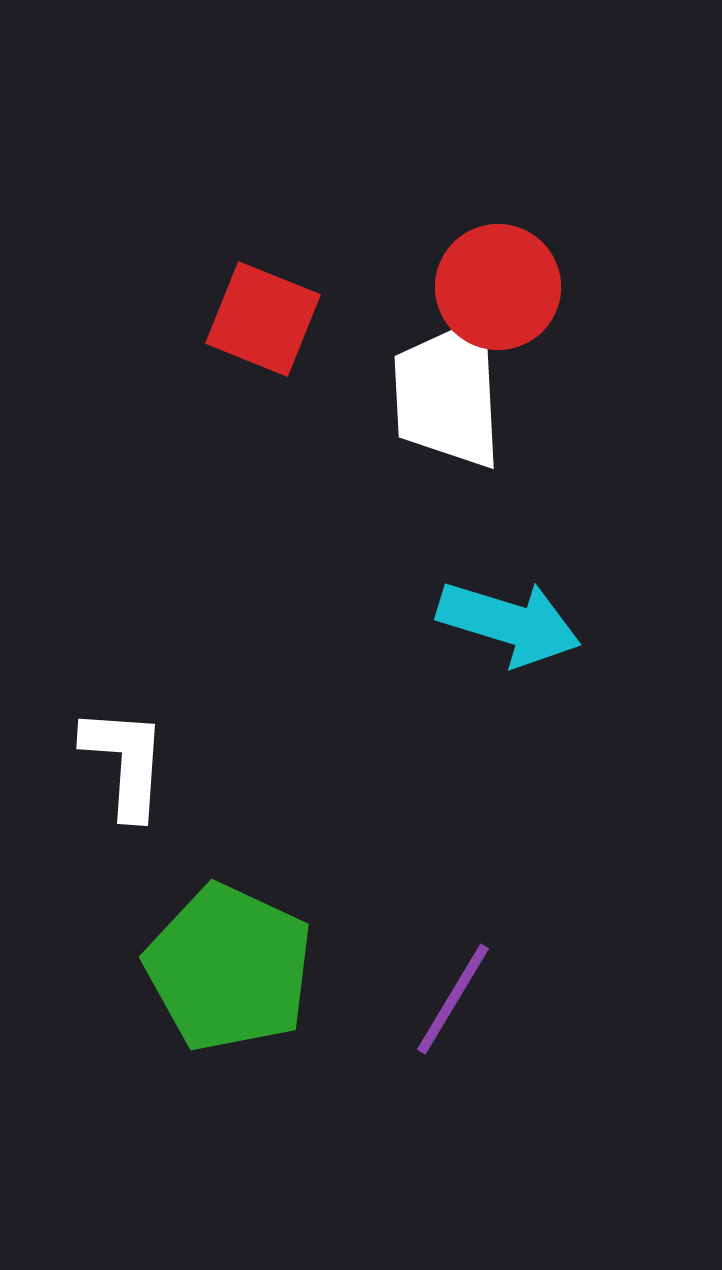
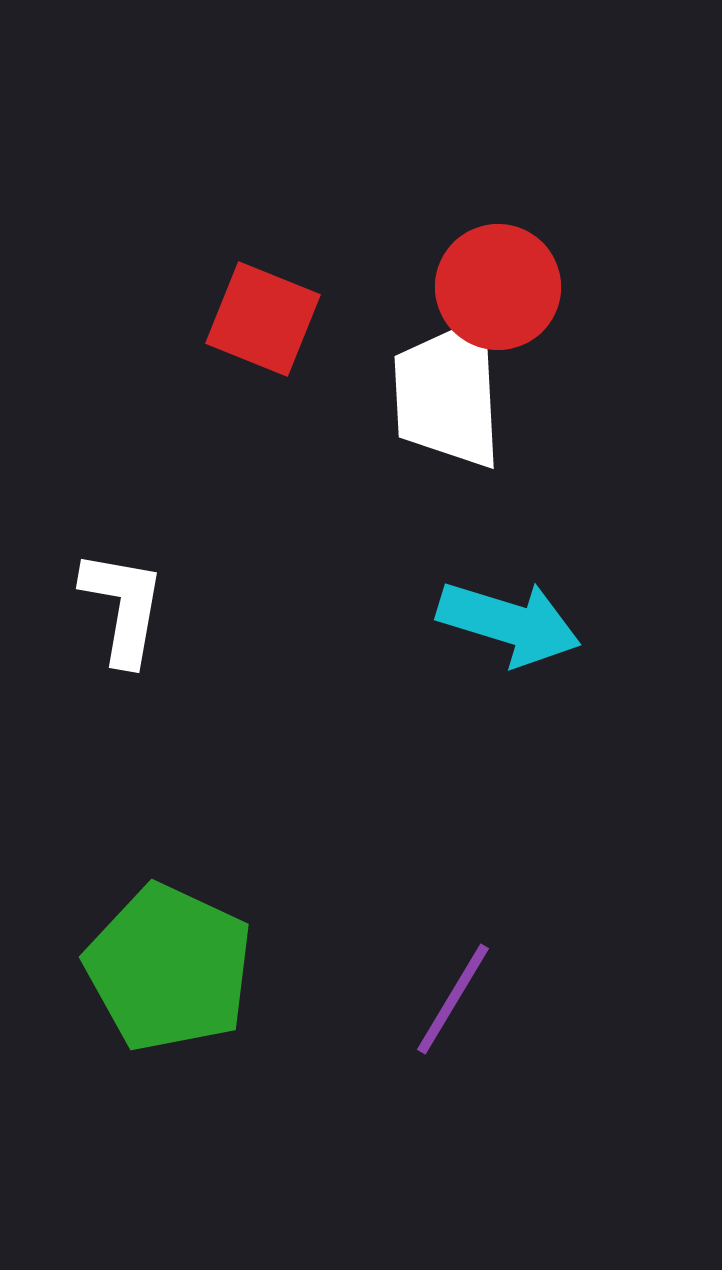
white L-shape: moved 2 px left, 155 px up; rotated 6 degrees clockwise
green pentagon: moved 60 px left
